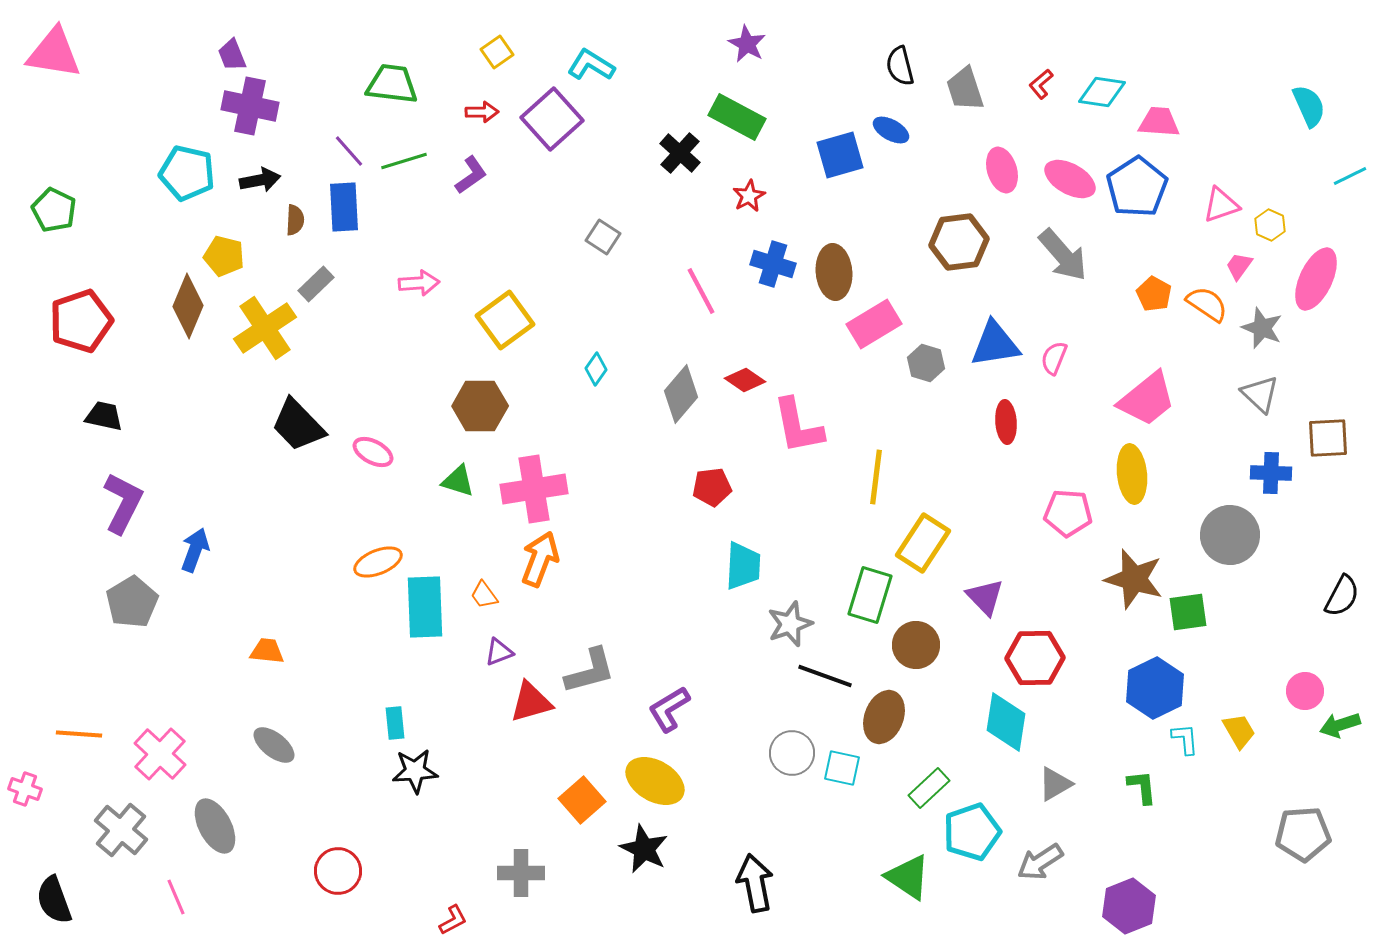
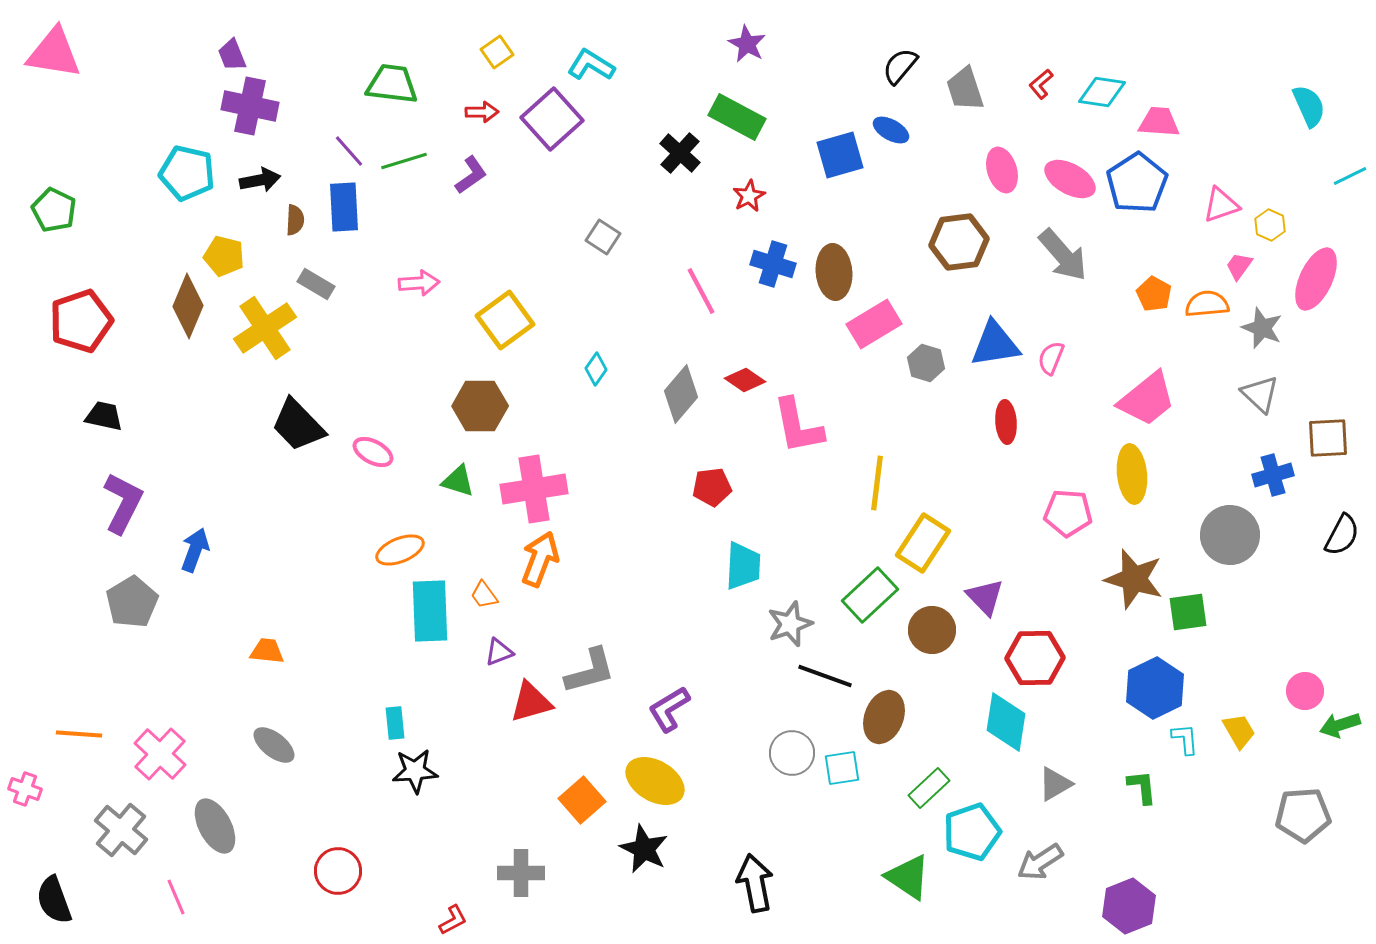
black semicircle at (900, 66): rotated 54 degrees clockwise
blue pentagon at (1137, 187): moved 4 px up
gray rectangle at (316, 284): rotated 75 degrees clockwise
orange semicircle at (1207, 304): rotated 39 degrees counterclockwise
pink semicircle at (1054, 358): moved 3 px left
blue cross at (1271, 473): moved 2 px right, 2 px down; rotated 18 degrees counterclockwise
yellow line at (876, 477): moved 1 px right, 6 px down
orange ellipse at (378, 562): moved 22 px right, 12 px up
green rectangle at (870, 595): rotated 30 degrees clockwise
black semicircle at (1342, 596): moved 61 px up
cyan rectangle at (425, 607): moved 5 px right, 4 px down
brown circle at (916, 645): moved 16 px right, 15 px up
cyan square at (842, 768): rotated 21 degrees counterclockwise
gray pentagon at (1303, 834): moved 19 px up
